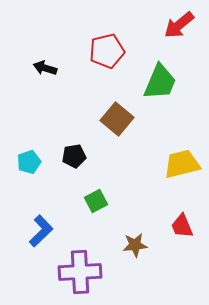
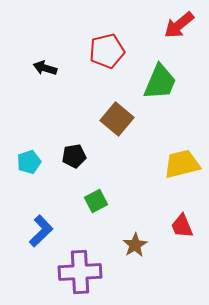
brown star: rotated 25 degrees counterclockwise
